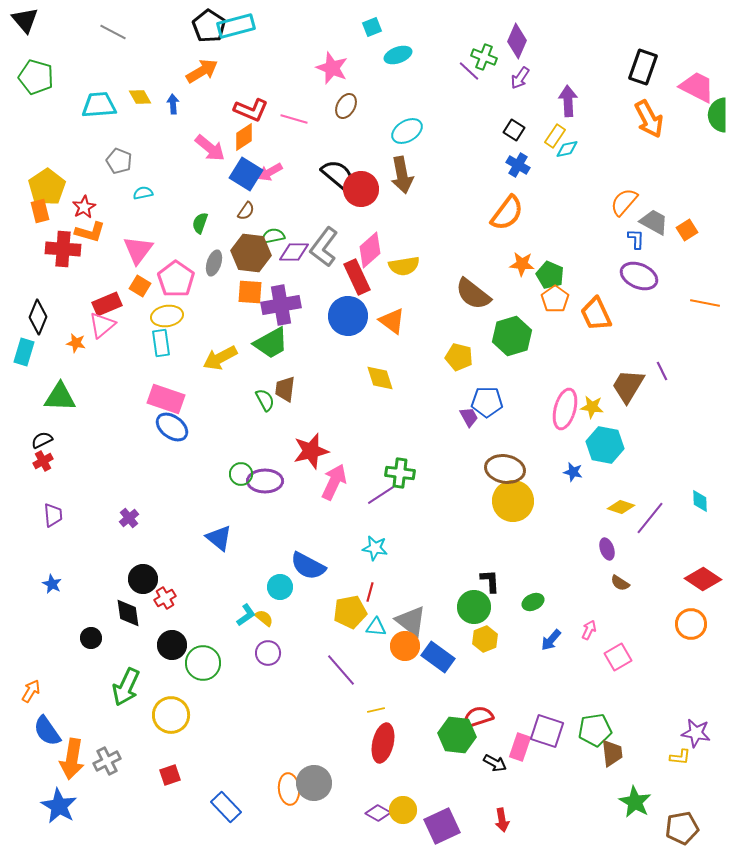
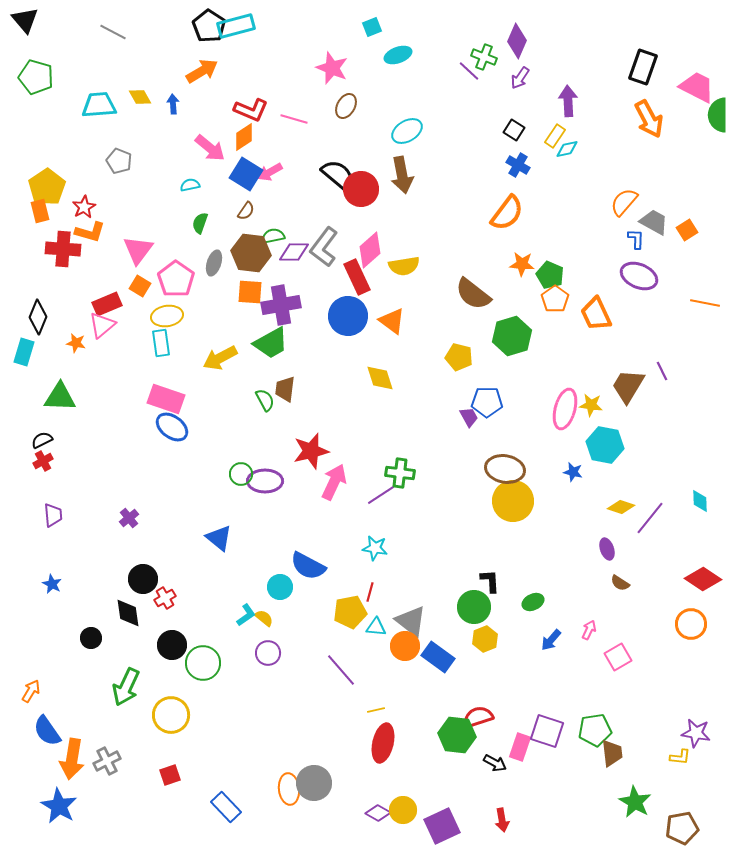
cyan semicircle at (143, 193): moved 47 px right, 8 px up
yellow star at (592, 407): moved 1 px left, 2 px up
